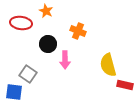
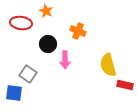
blue square: moved 1 px down
